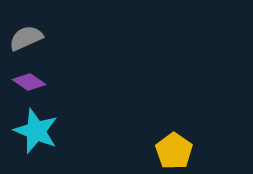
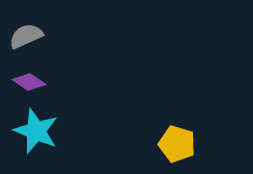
gray semicircle: moved 2 px up
yellow pentagon: moved 3 px right, 7 px up; rotated 18 degrees counterclockwise
